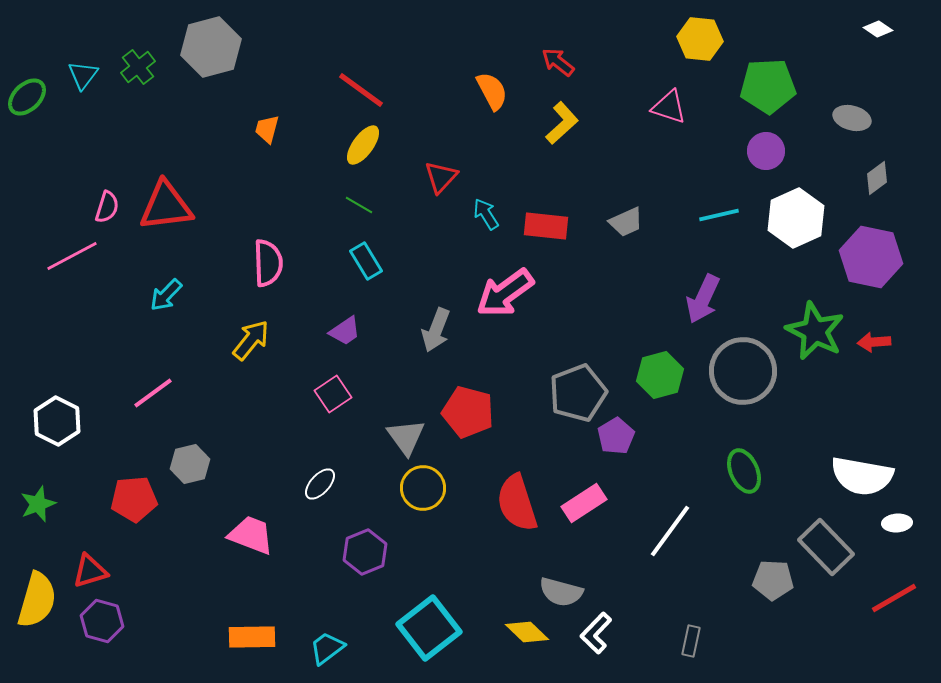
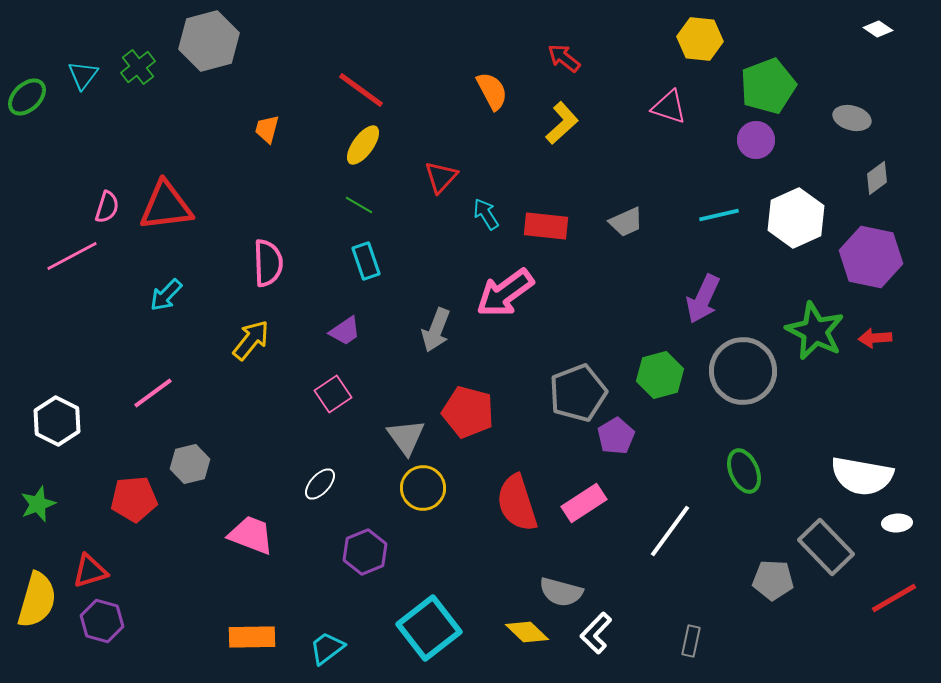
gray hexagon at (211, 47): moved 2 px left, 6 px up
red arrow at (558, 62): moved 6 px right, 4 px up
green pentagon at (768, 86): rotated 18 degrees counterclockwise
purple circle at (766, 151): moved 10 px left, 11 px up
cyan rectangle at (366, 261): rotated 12 degrees clockwise
red arrow at (874, 342): moved 1 px right, 4 px up
